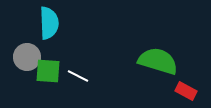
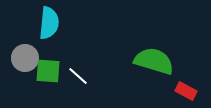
cyan semicircle: rotated 8 degrees clockwise
gray circle: moved 2 px left, 1 px down
green semicircle: moved 4 px left
white line: rotated 15 degrees clockwise
